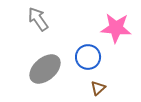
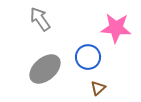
gray arrow: moved 2 px right
